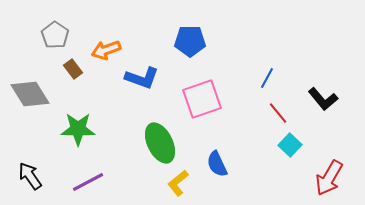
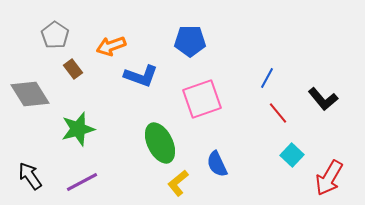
orange arrow: moved 5 px right, 4 px up
blue L-shape: moved 1 px left, 2 px up
green star: rotated 16 degrees counterclockwise
cyan square: moved 2 px right, 10 px down
purple line: moved 6 px left
